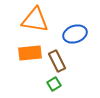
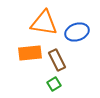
orange triangle: moved 9 px right, 3 px down
blue ellipse: moved 2 px right, 2 px up
brown rectangle: moved 1 px up
